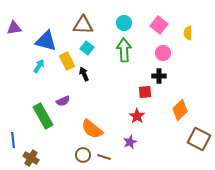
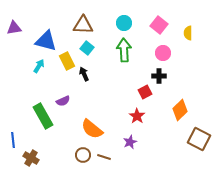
red square: rotated 24 degrees counterclockwise
